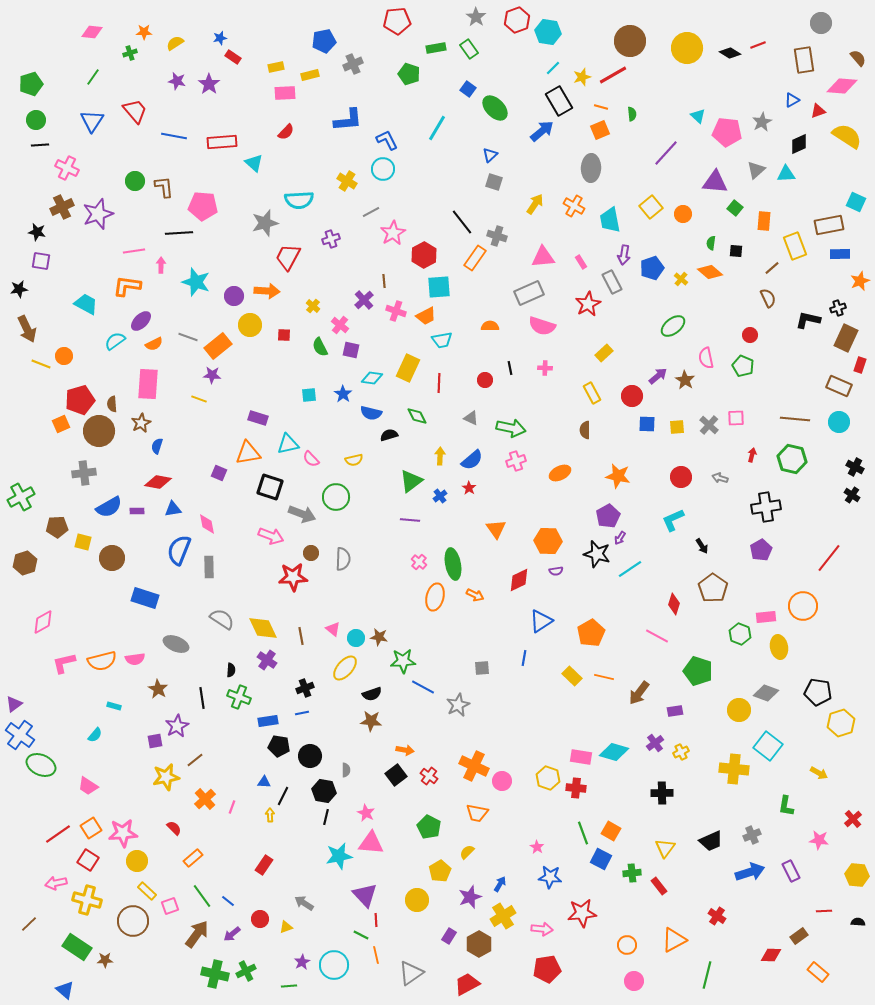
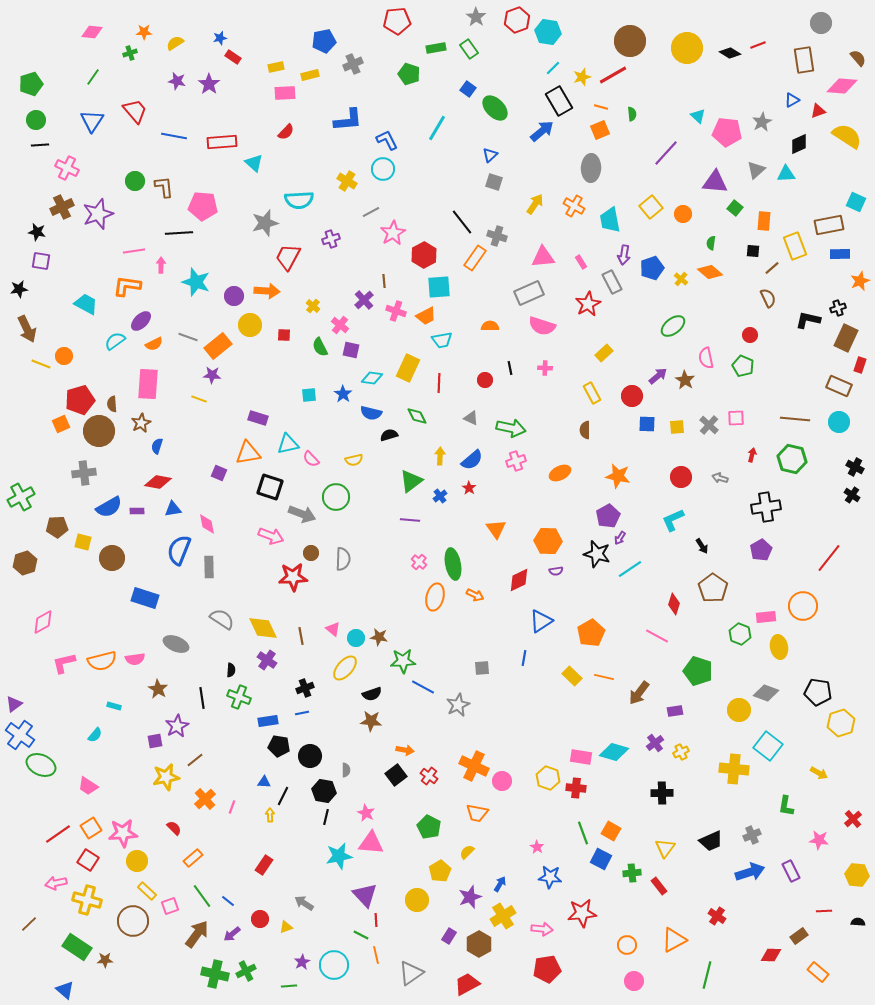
black square at (736, 251): moved 17 px right
